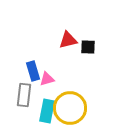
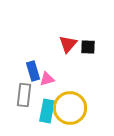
red triangle: moved 4 px down; rotated 36 degrees counterclockwise
